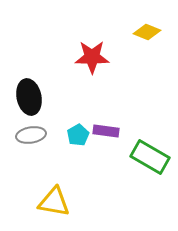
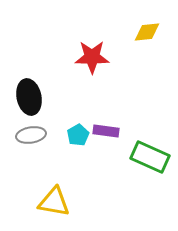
yellow diamond: rotated 28 degrees counterclockwise
green rectangle: rotated 6 degrees counterclockwise
